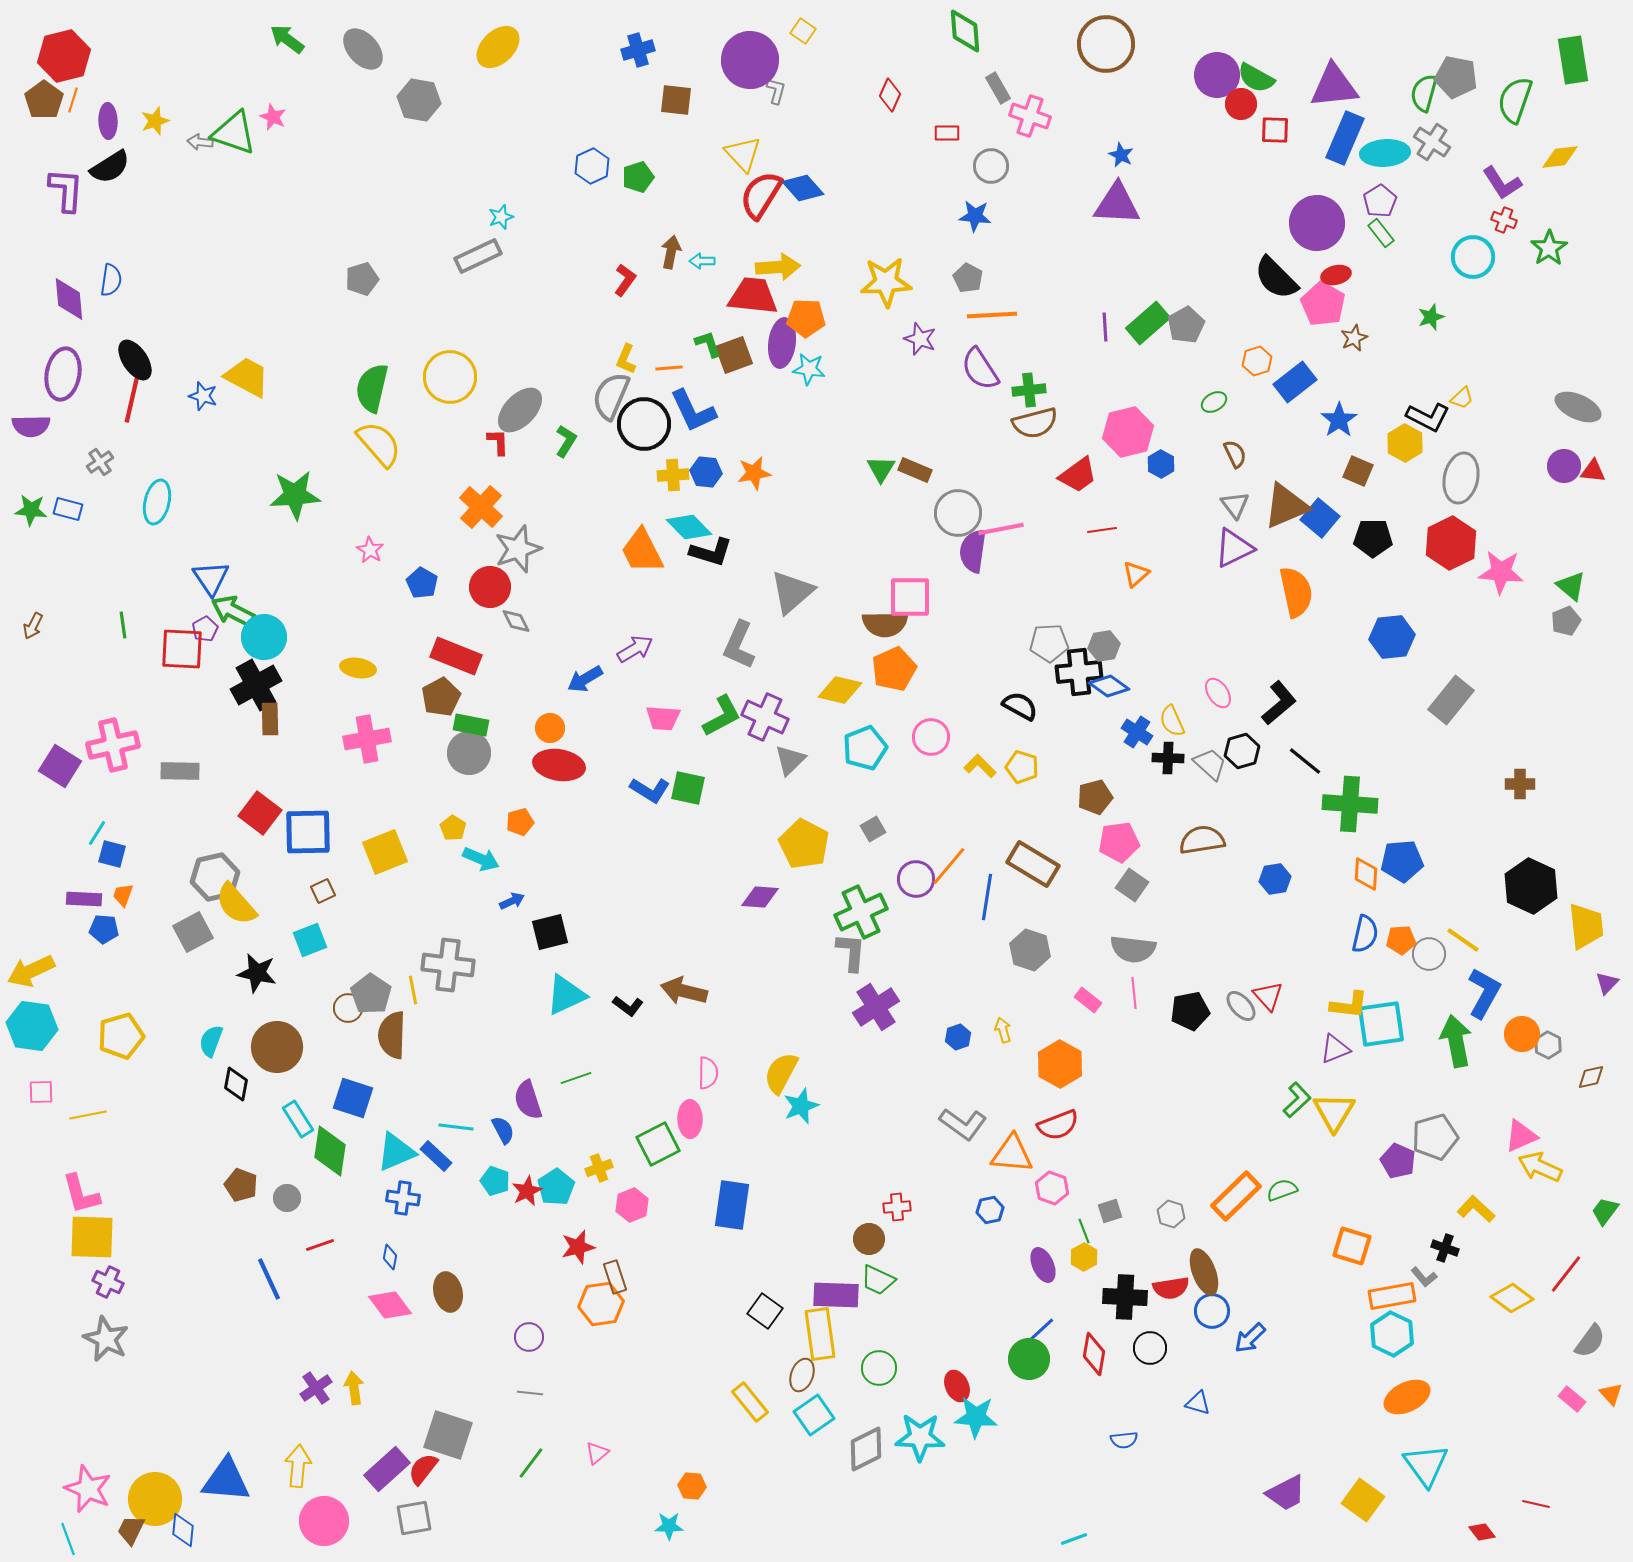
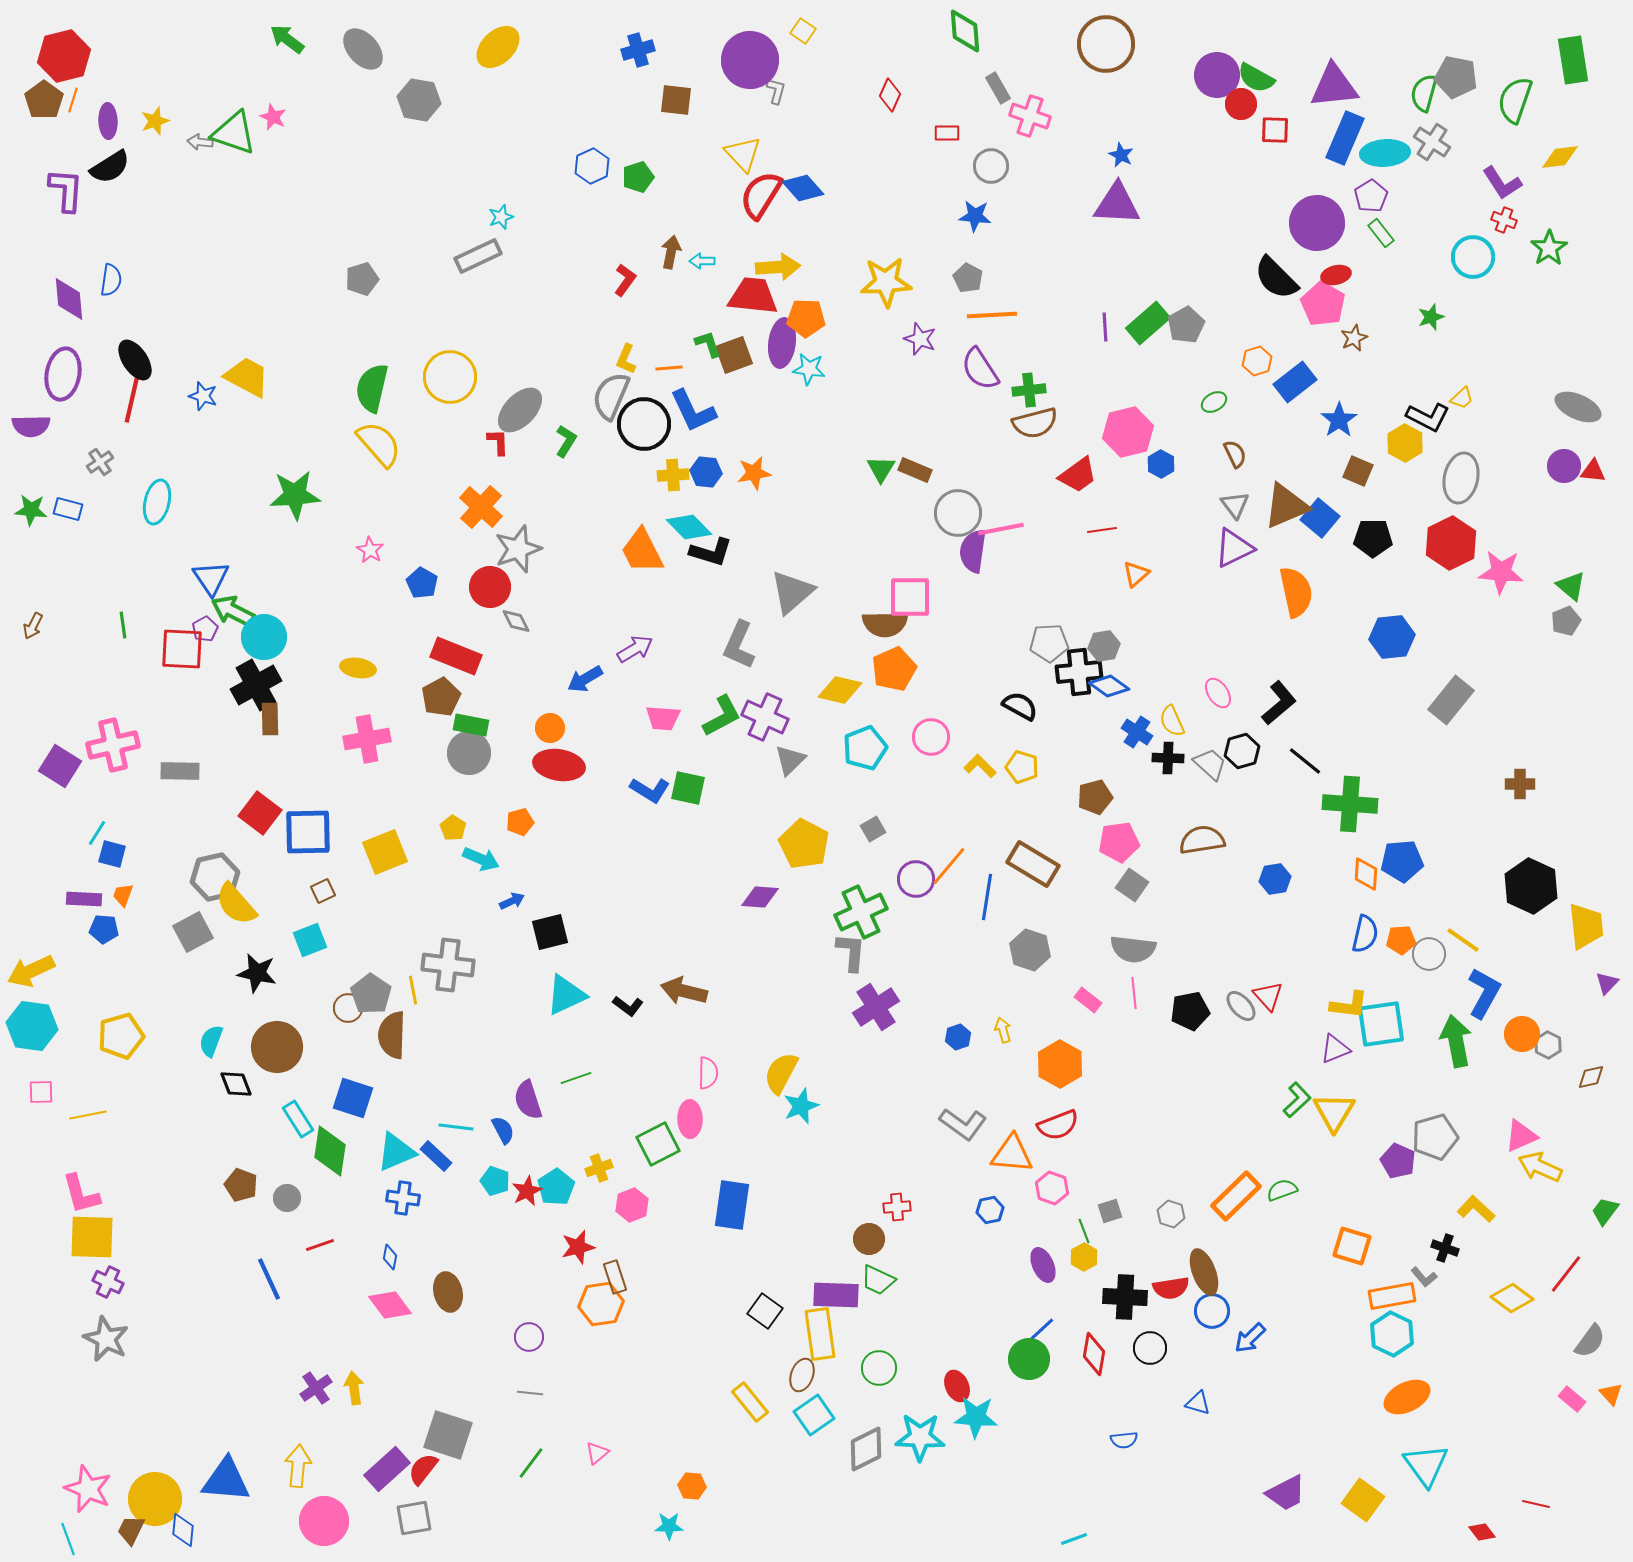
purple pentagon at (1380, 201): moved 9 px left, 5 px up
black diamond at (236, 1084): rotated 32 degrees counterclockwise
